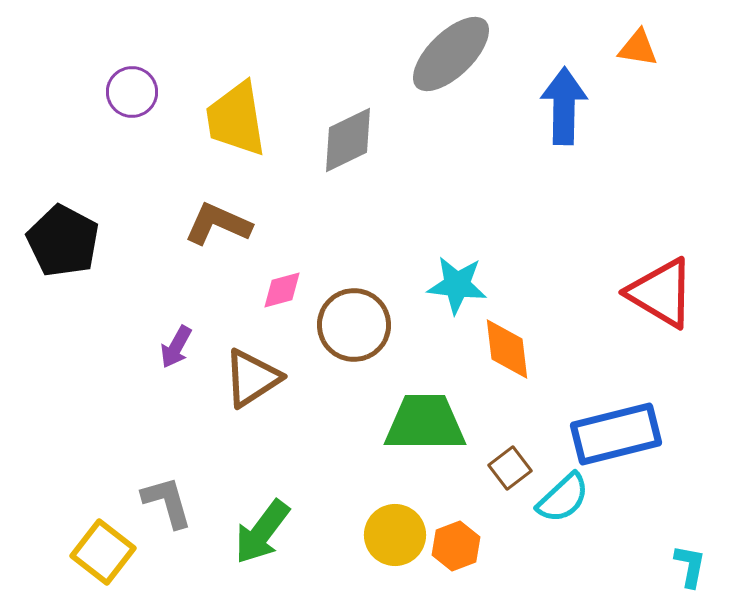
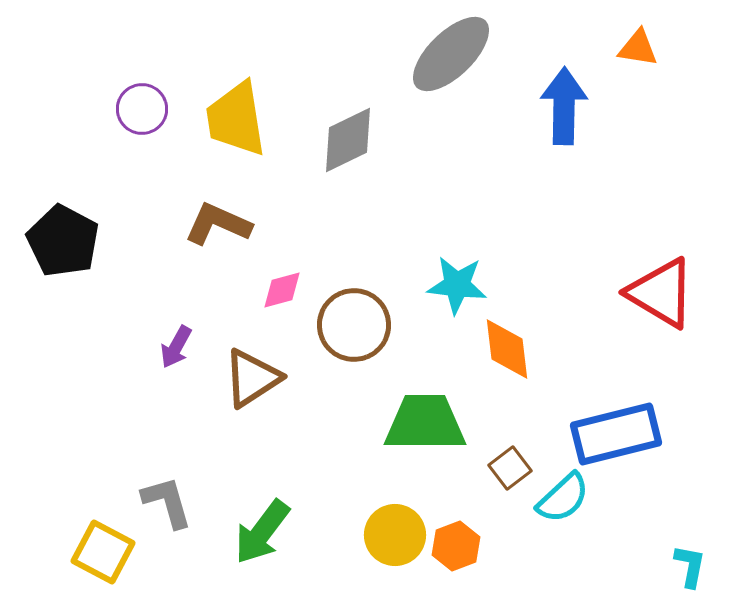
purple circle: moved 10 px right, 17 px down
yellow square: rotated 10 degrees counterclockwise
